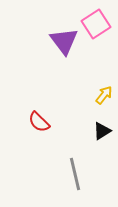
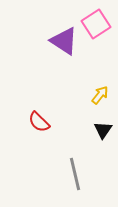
purple triangle: rotated 20 degrees counterclockwise
yellow arrow: moved 4 px left
black triangle: moved 1 px right, 1 px up; rotated 24 degrees counterclockwise
